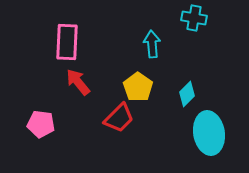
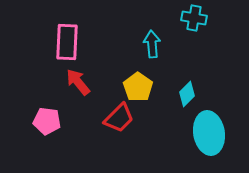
pink pentagon: moved 6 px right, 3 px up
